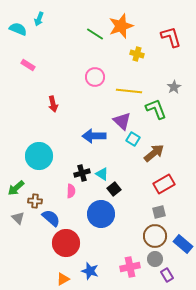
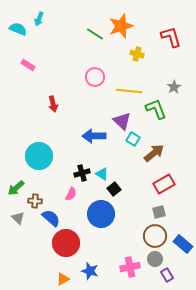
pink semicircle: moved 3 px down; rotated 24 degrees clockwise
